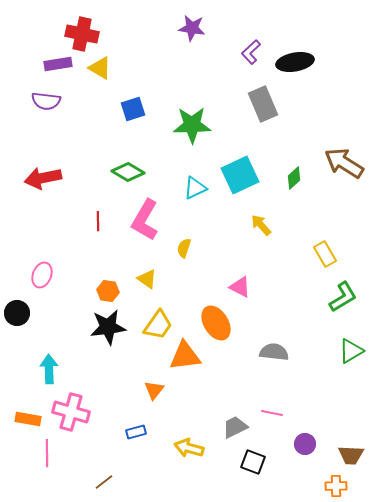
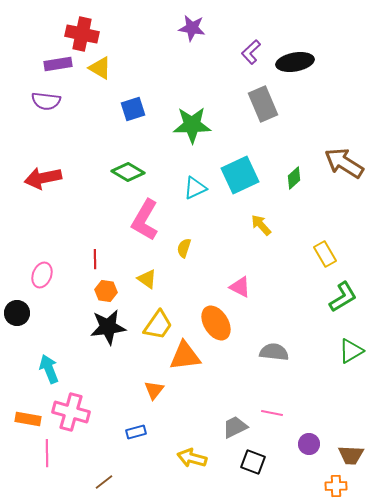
red line at (98, 221): moved 3 px left, 38 px down
orange hexagon at (108, 291): moved 2 px left
cyan arrow at (49, 369): rotated 20 degrees counterclockwise
purple circle at (305, 444): moved 4 px right
yellow arrow at (189, 448): moved 3 px right, 10 px down
